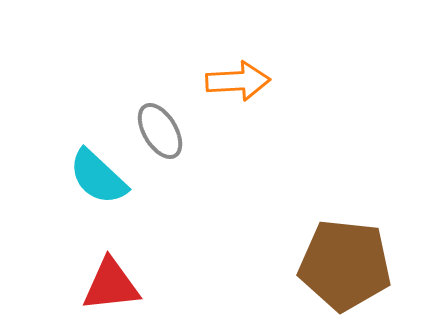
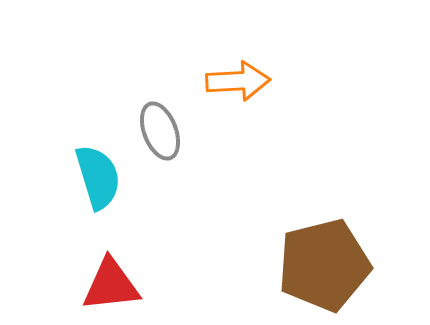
gray ellipse: rotated 10 degrees clockwise
cyan semicircle: rotated 150 degrees counterclockwise
brown pentagon: moved 21 px left; rotated 20 degrees counterclockwise
